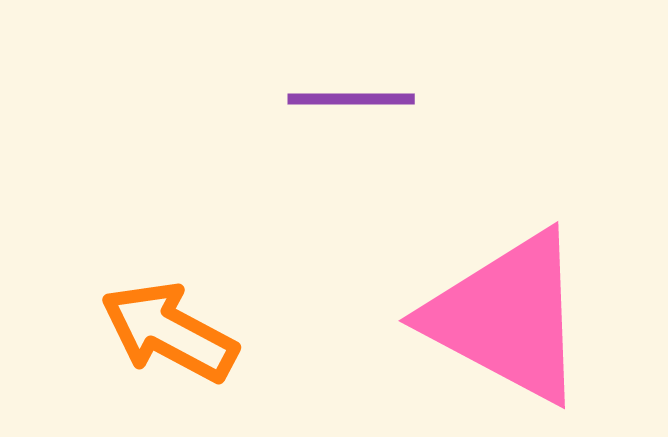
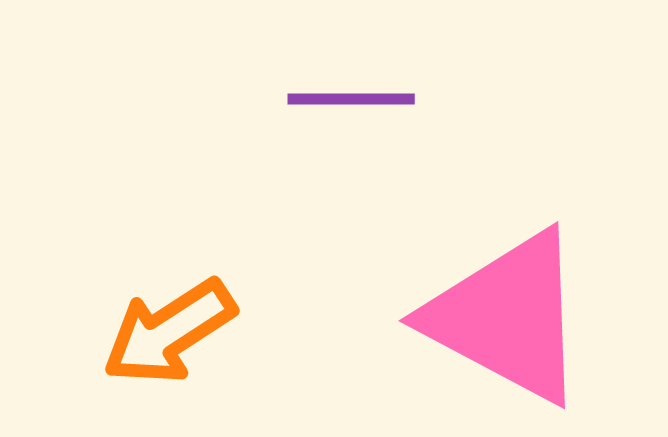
orange arrow: rotated 61 degrees counterclockwise
